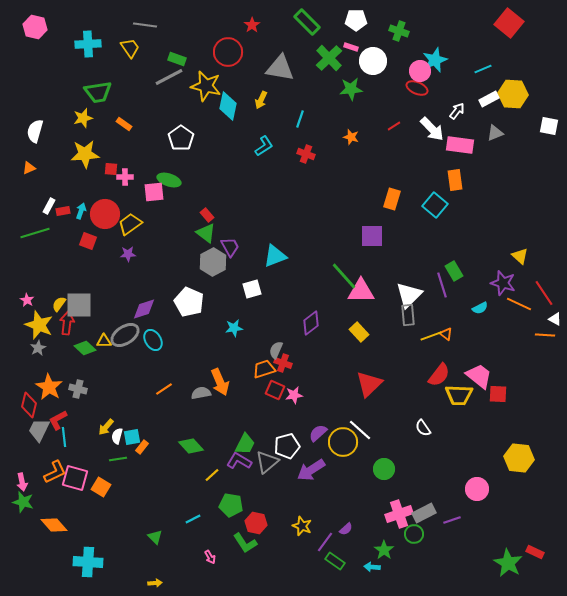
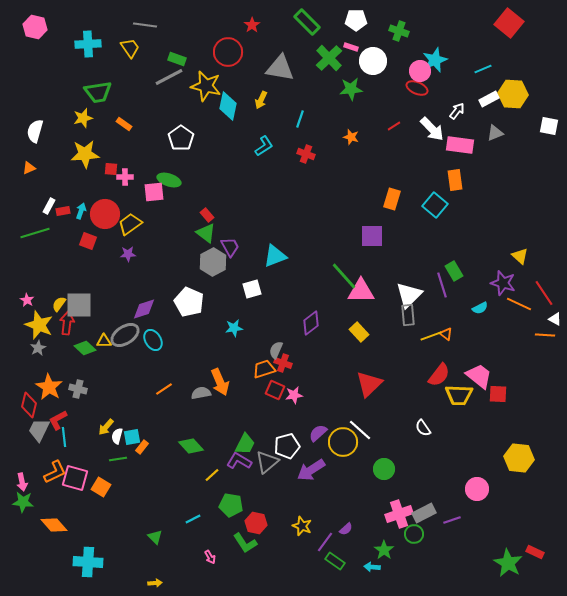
green star at (23, 502): rotated 10 degrees counterclockwise
